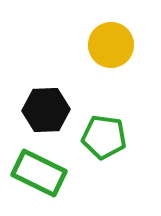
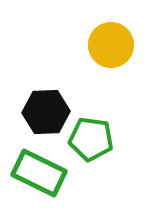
black hexagon: moved 2 px down
green pentagon: moved 13 px left, 2 px down
